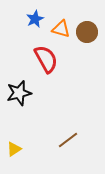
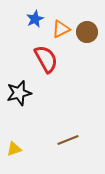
orange triangle: rotated 42 degrees counterclockwise
brown line: rotated 15 degrees clockwise
yellow triangle: rotated 14 degrees clockwise
